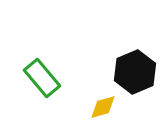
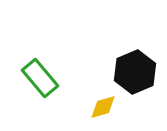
green rectangle: moved 2 px left
